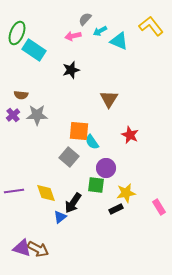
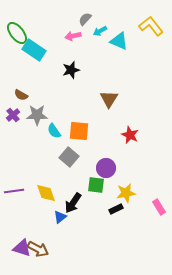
green ellipse: rotated 60 degrees counterclockwise
brown semicircle: rotated 24 degrees clockwise
cyan semicircle: moved 38 px left, 11 px up
